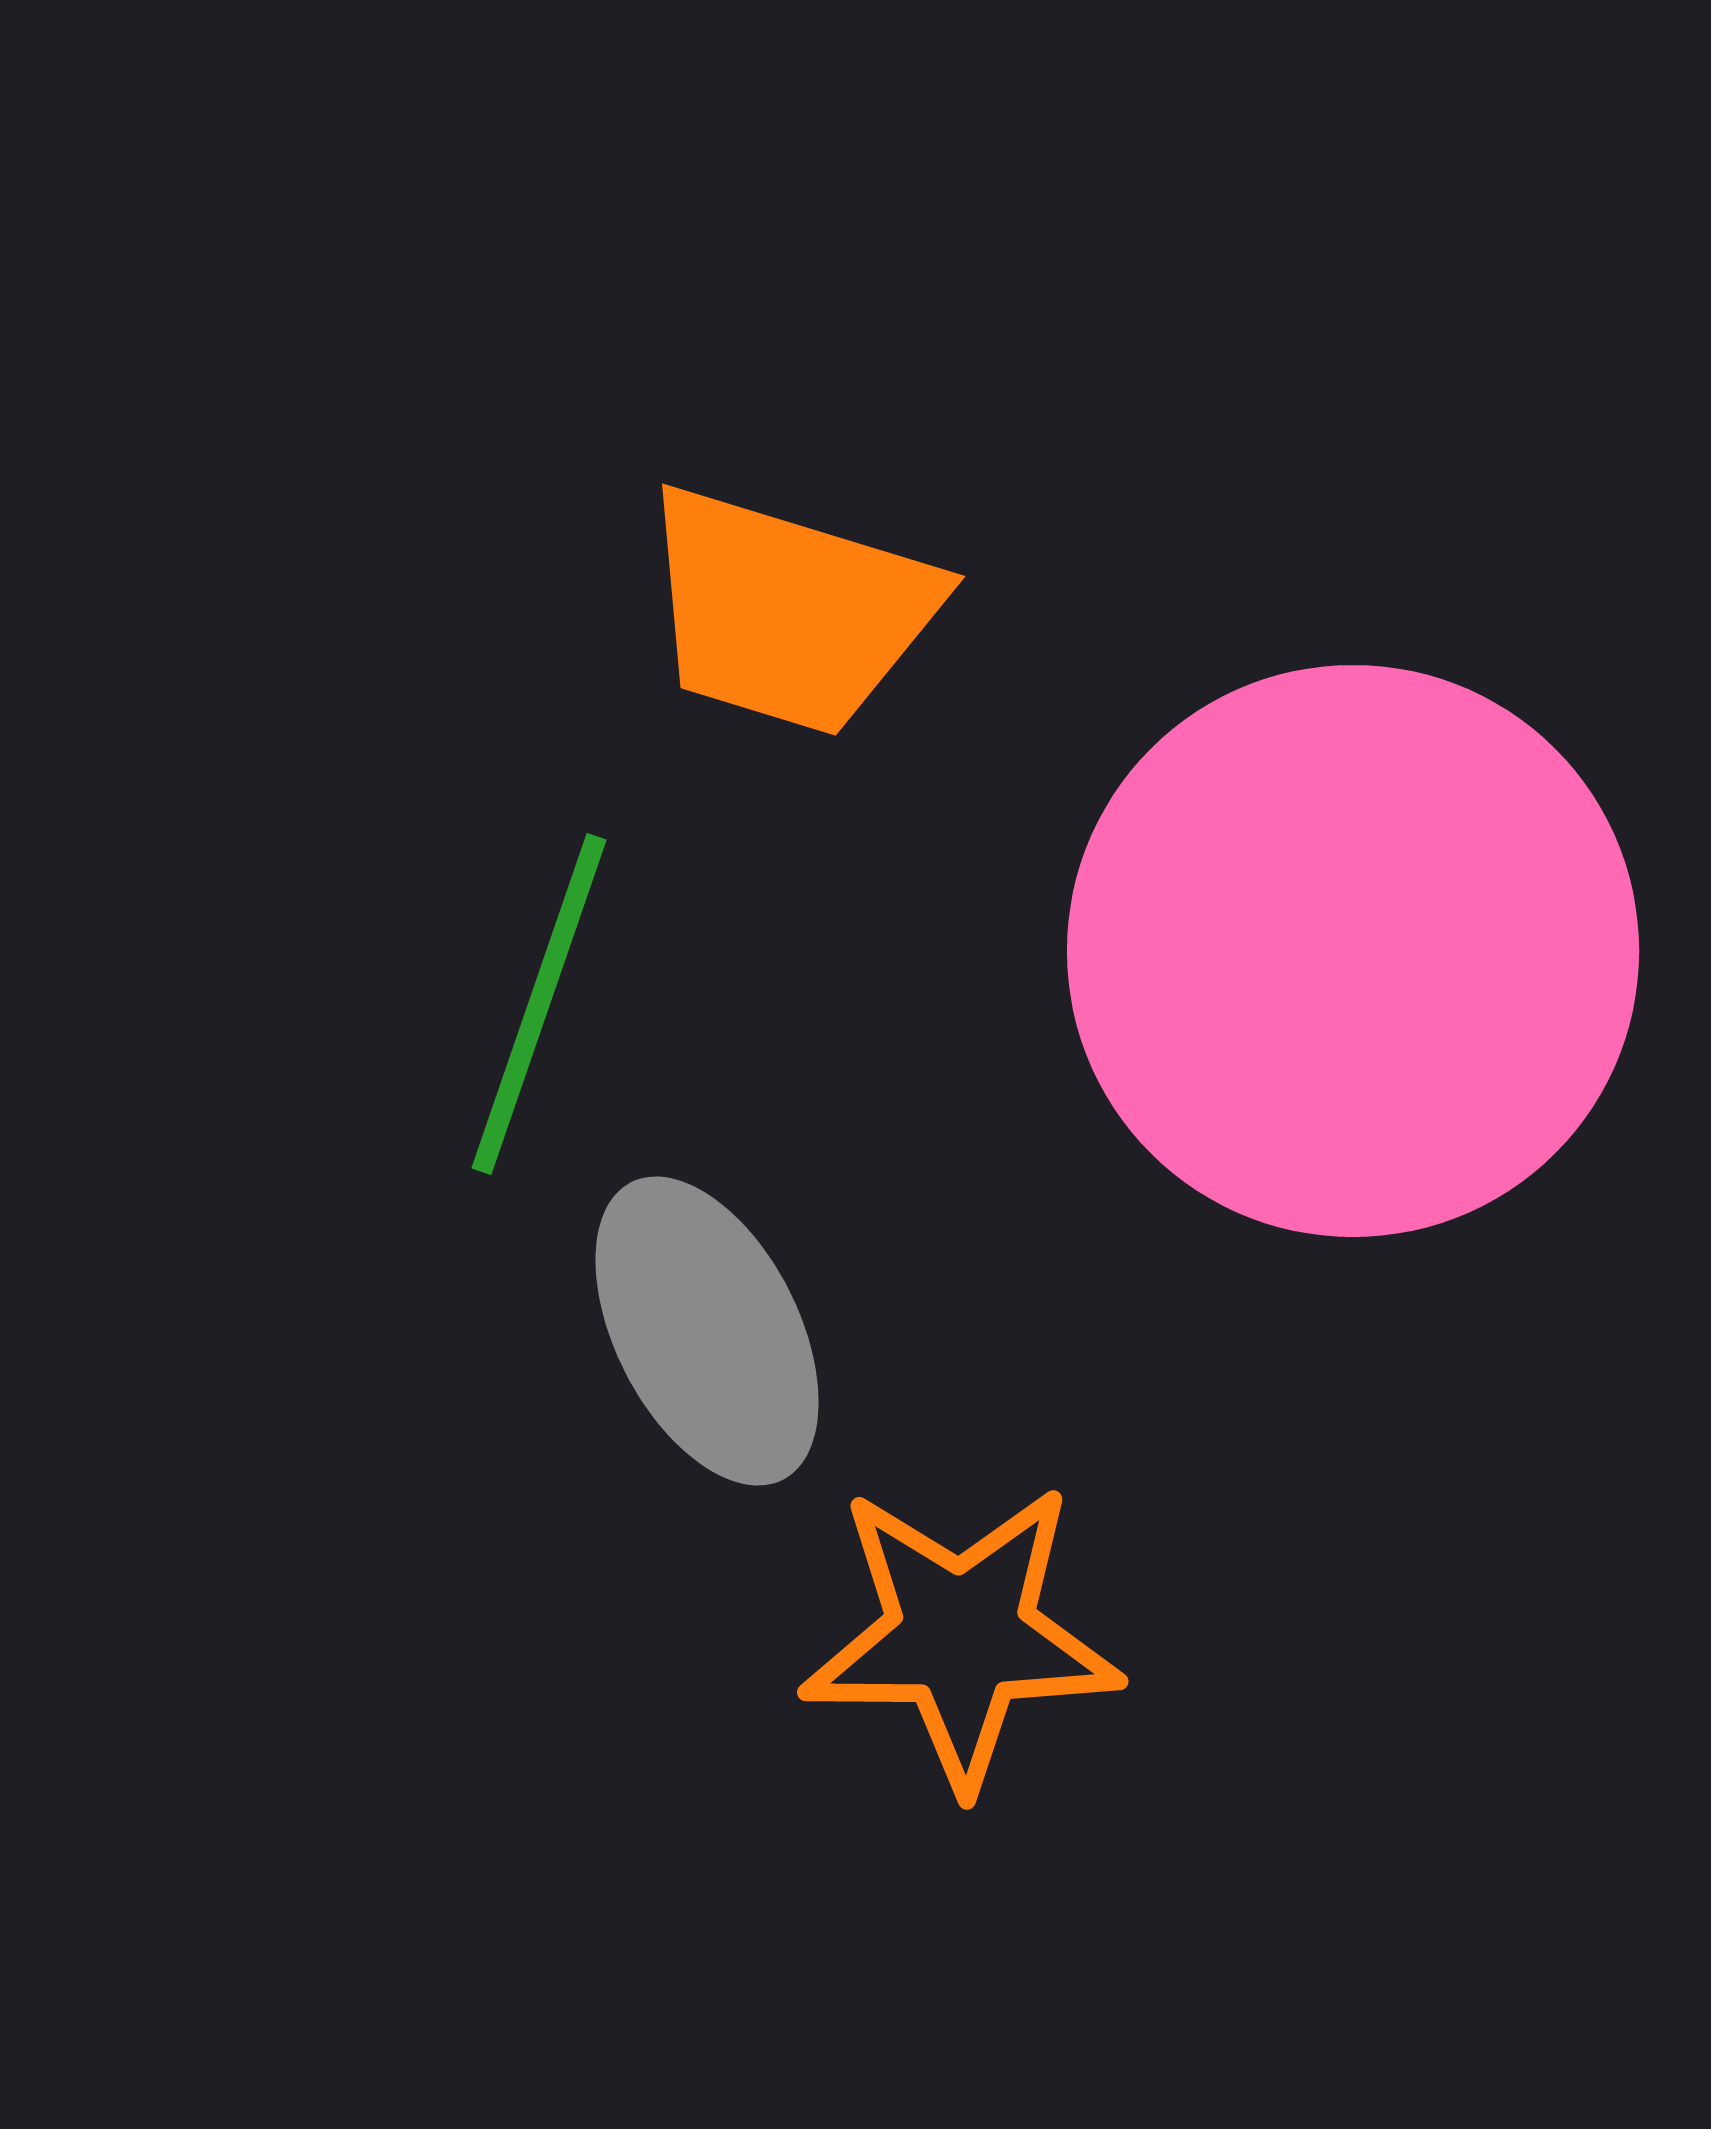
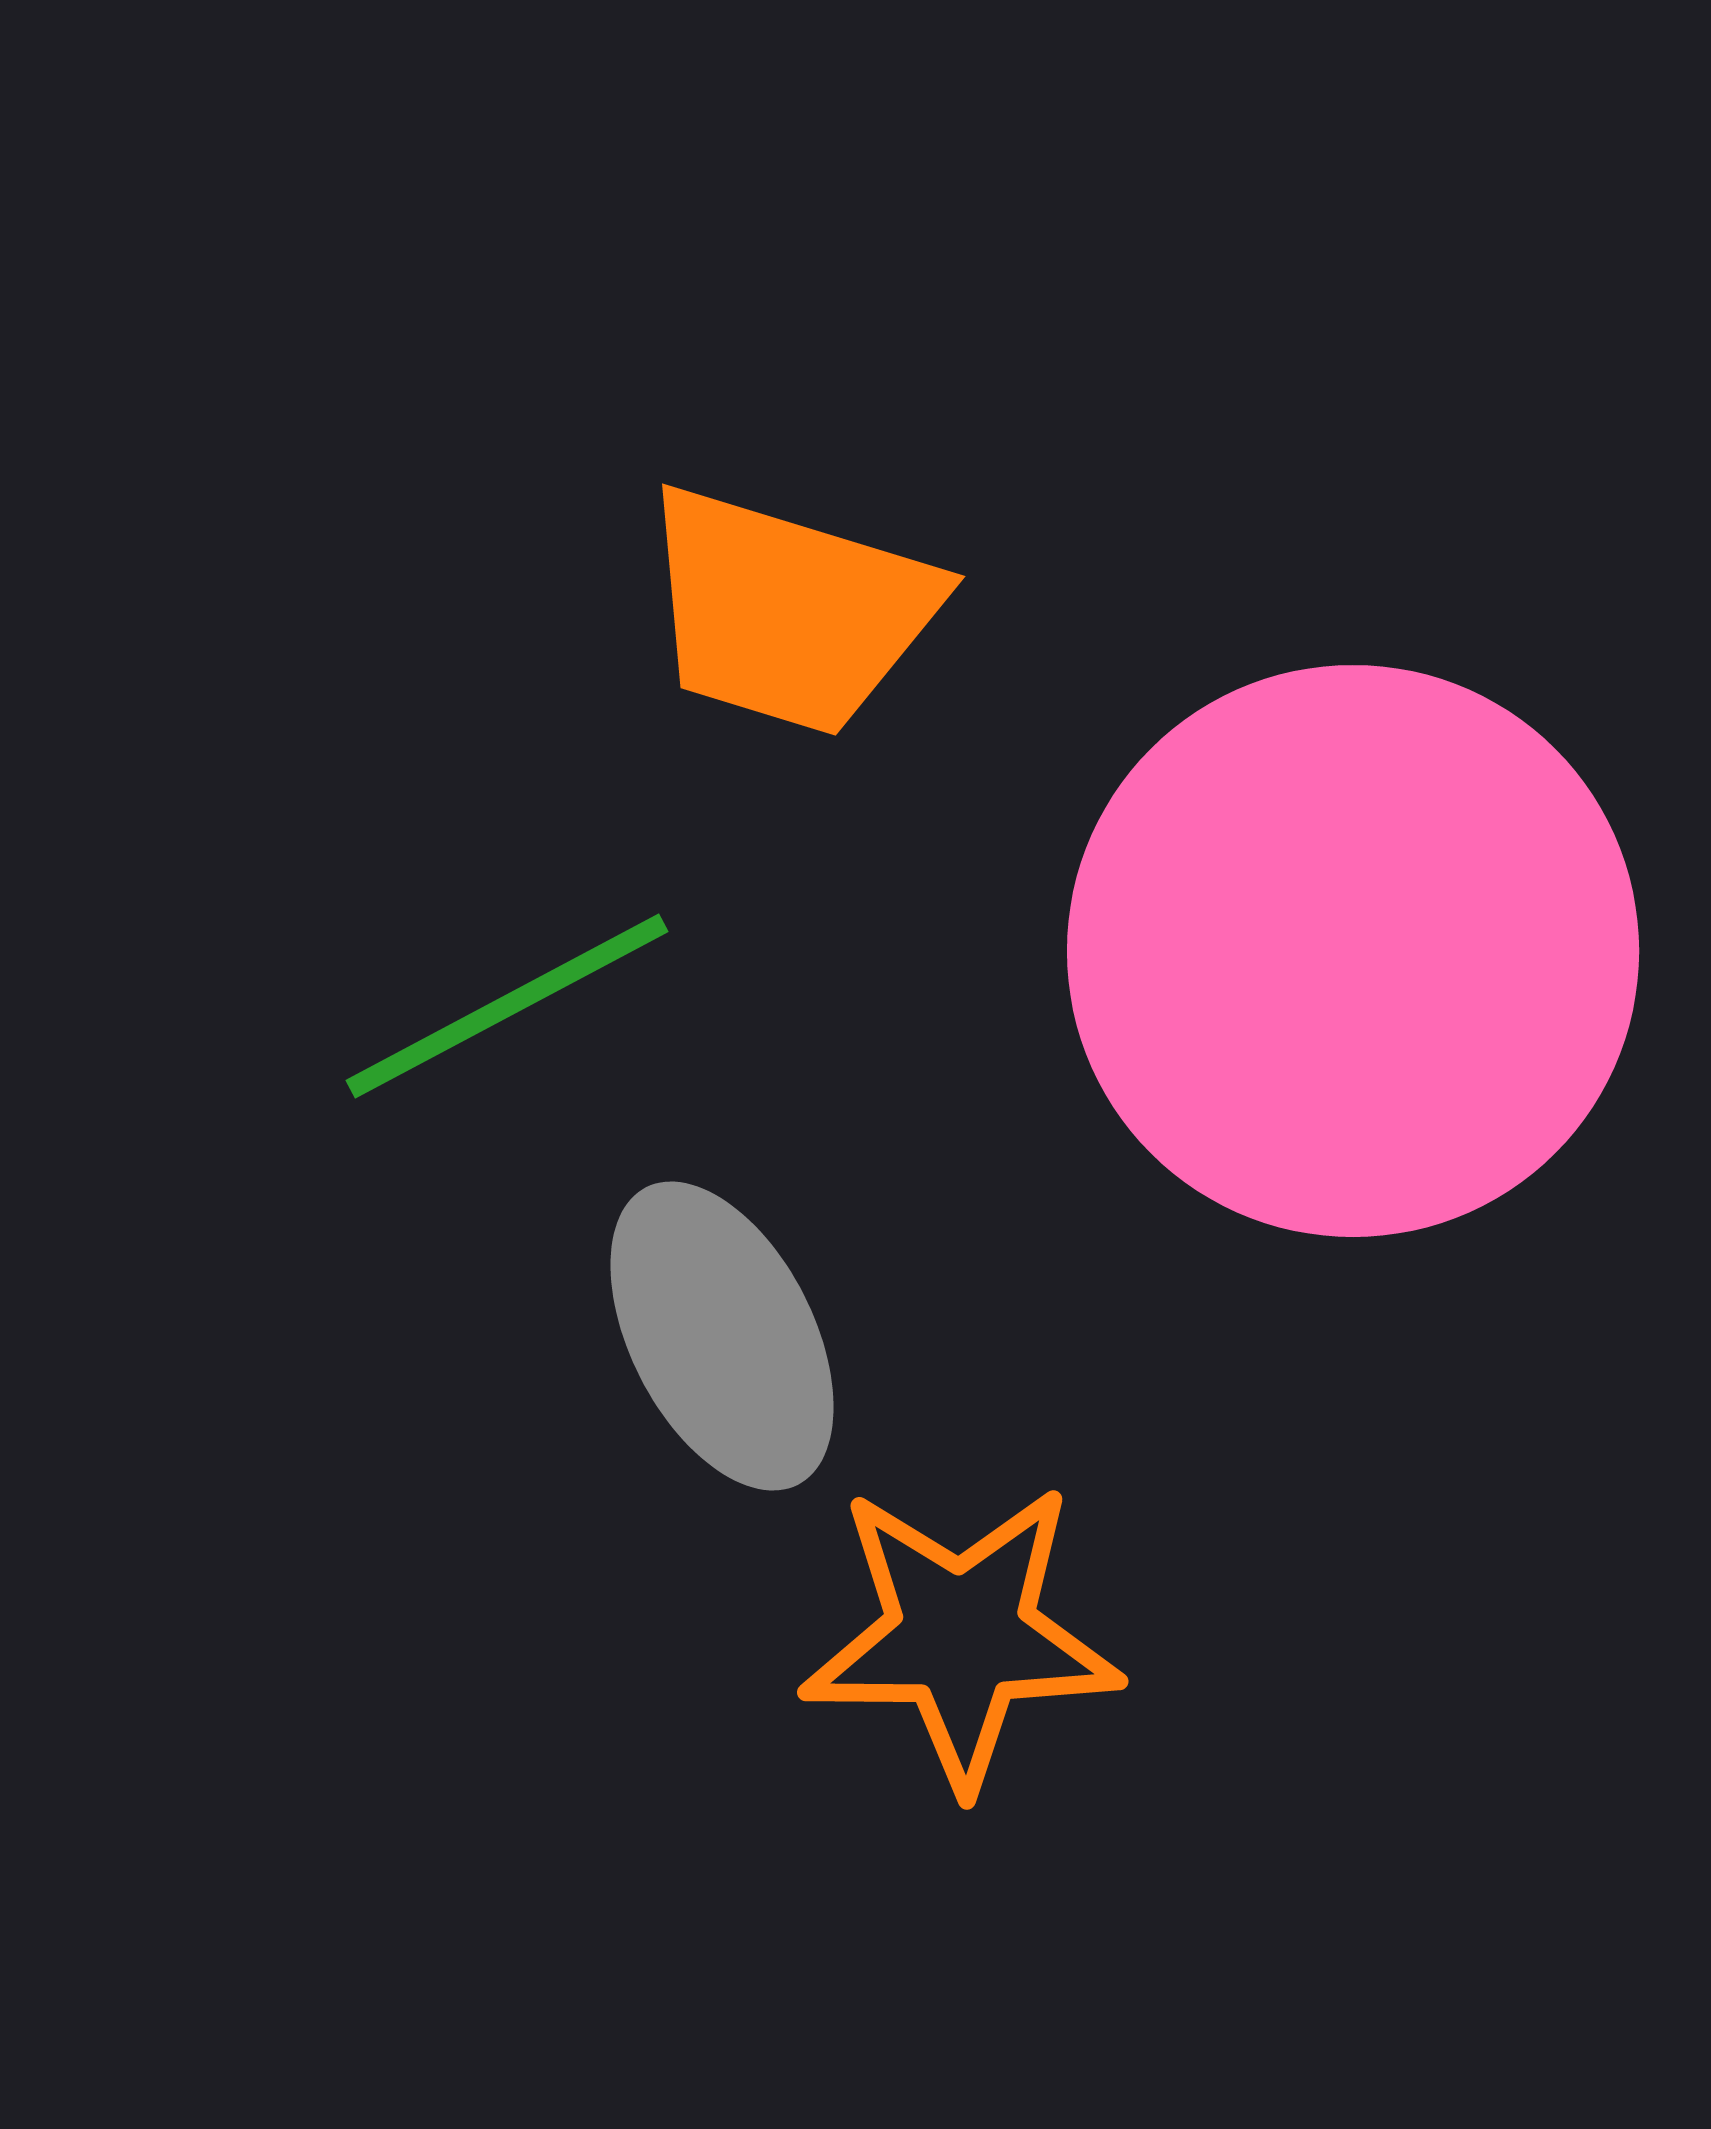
green line: moved 32 px left, 2 px down; rotated 43 degrees clockwise
gray ellipse: moved 15 px right, 5 px down
